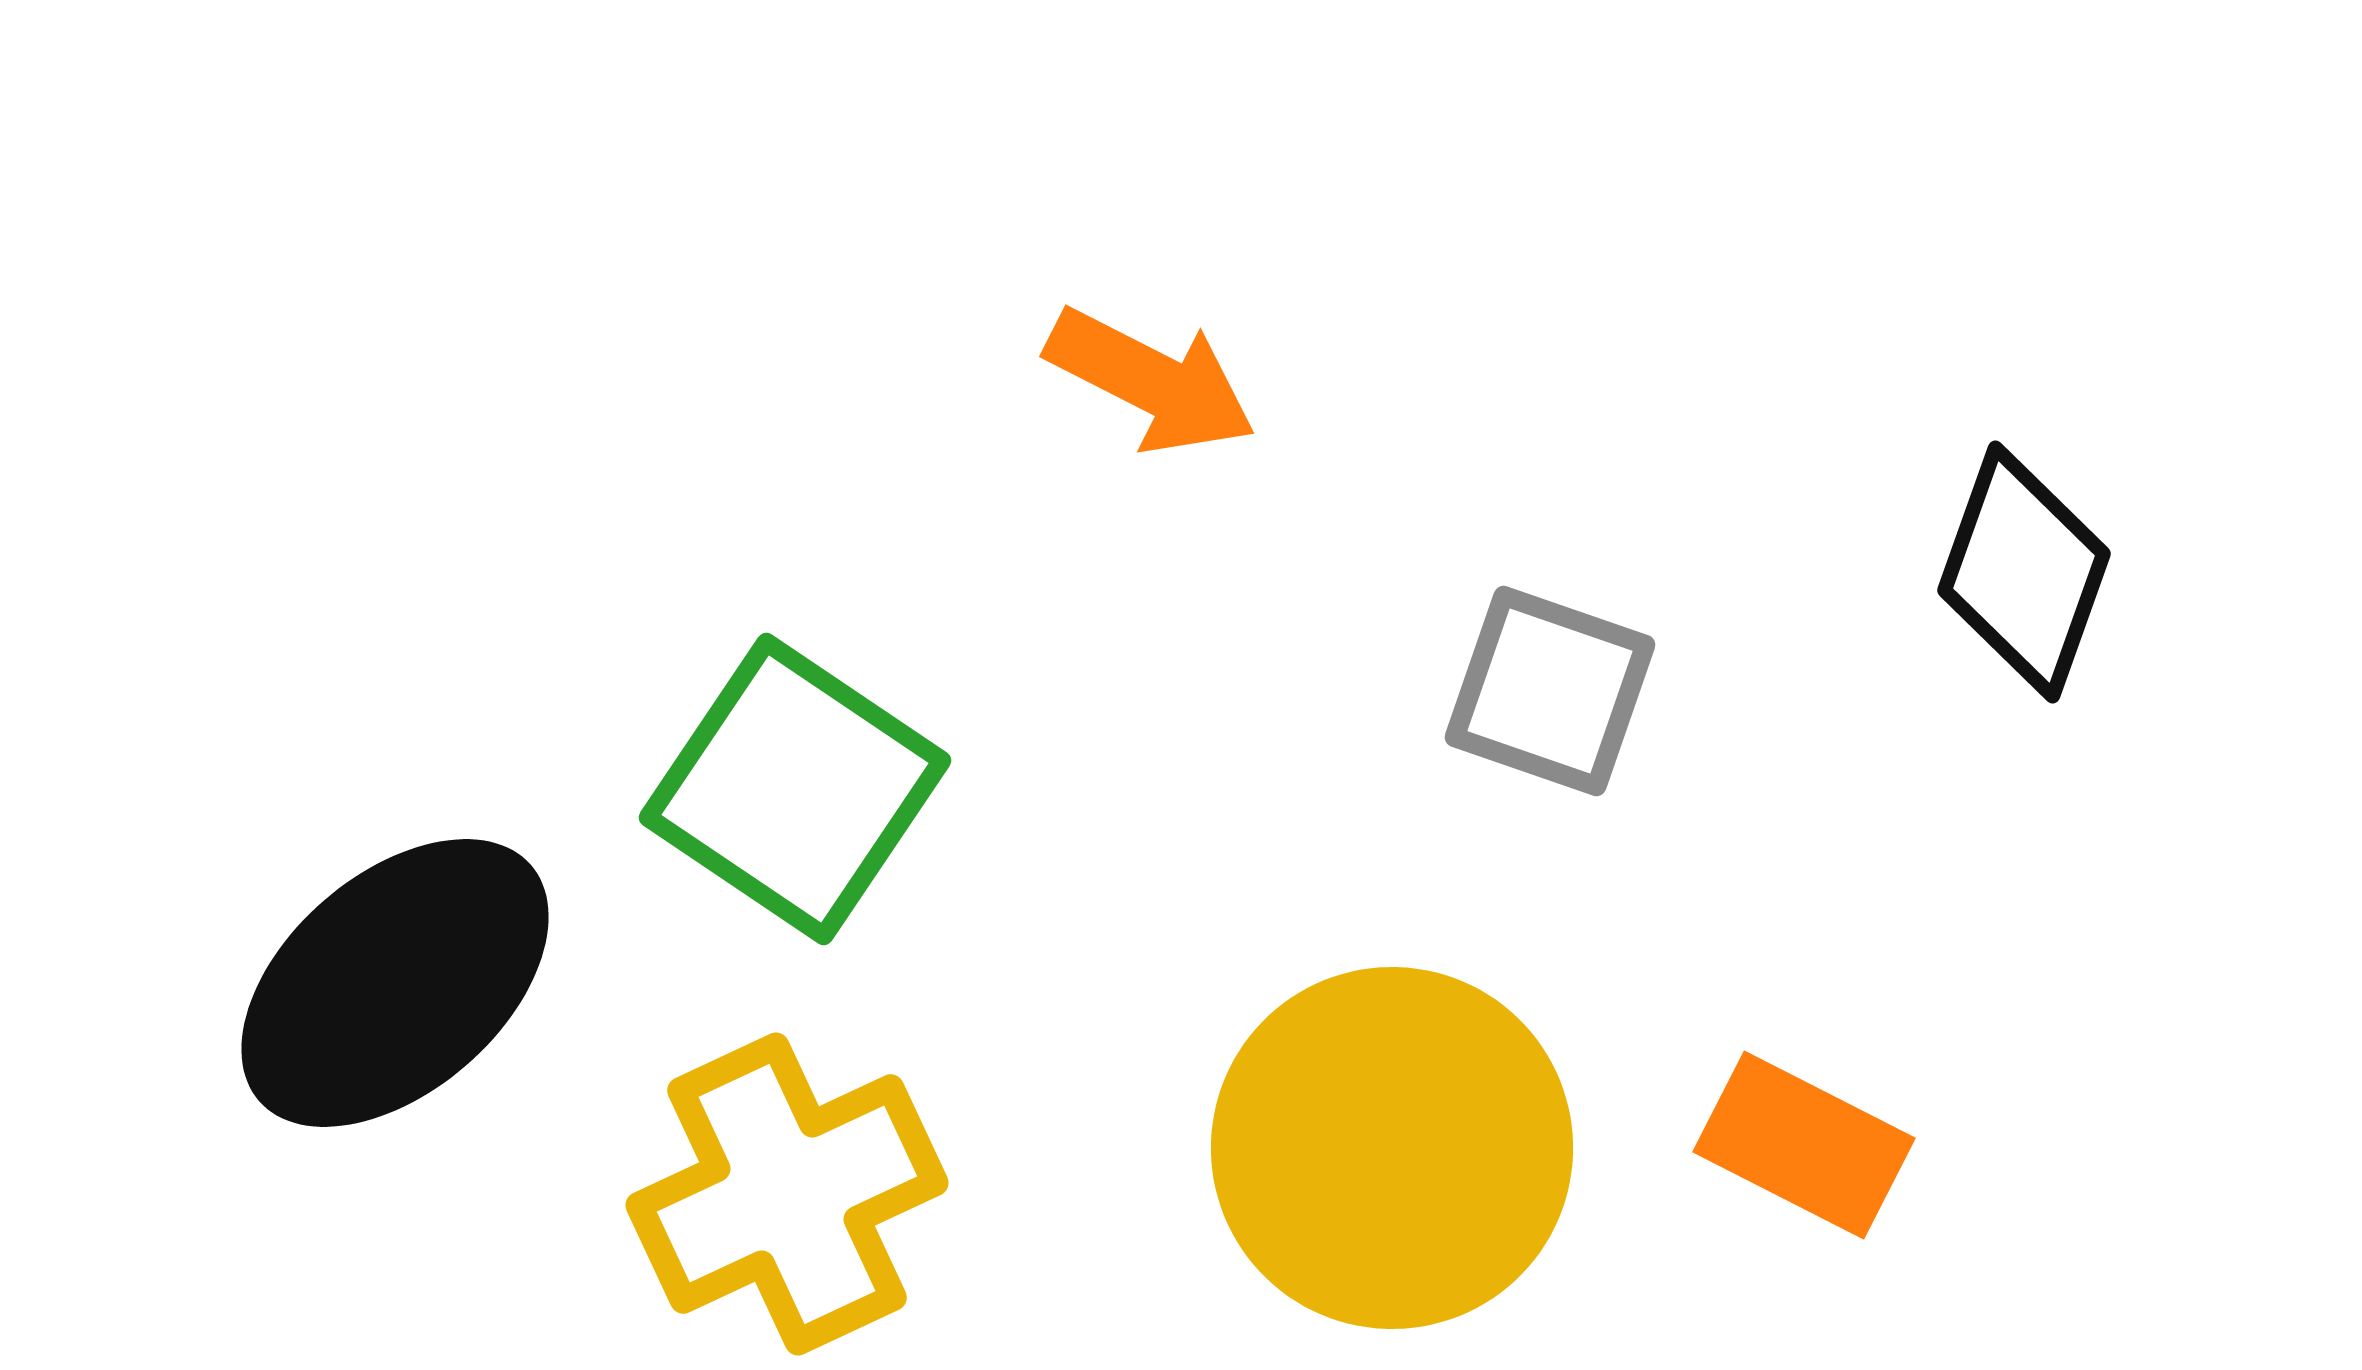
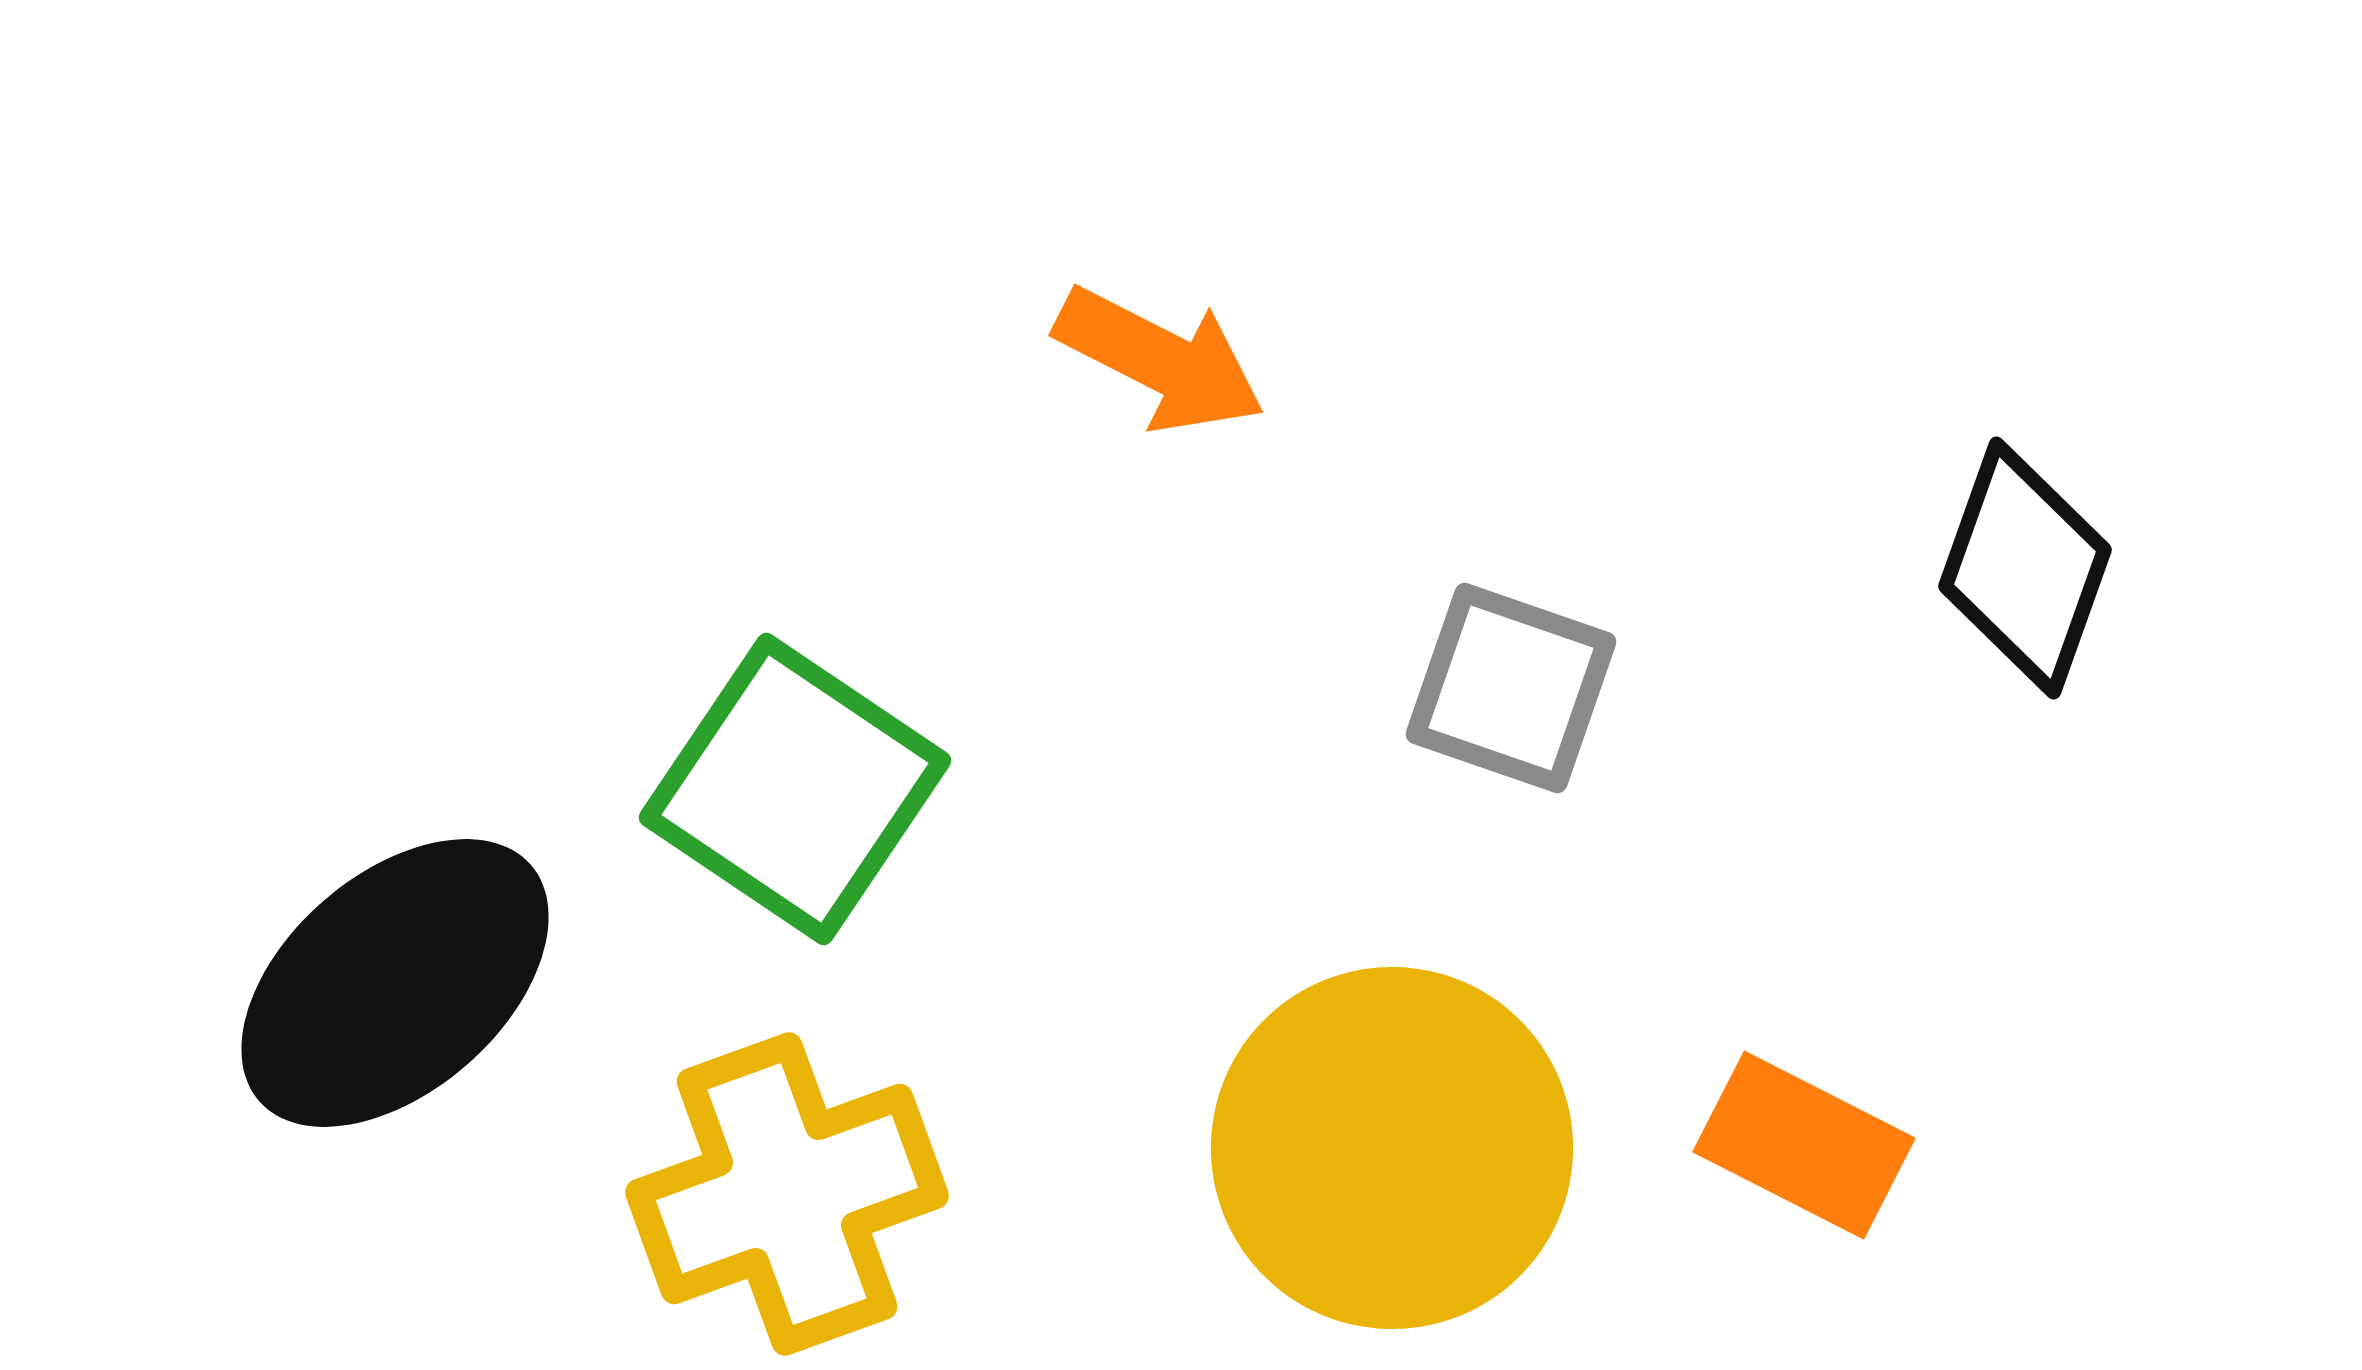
orange arrow: moved 9 px right, 21 px up
black diamond: moved 1 px right, 4 px up
gray square: moved 39 px left, 3 px up
yellow cross: rotated 5 degrees clockwise
